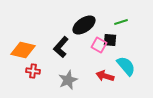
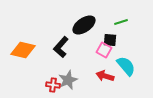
pink square: moved 5 px right, 5 px down
red cross: moved 20 px right, 14 px down
